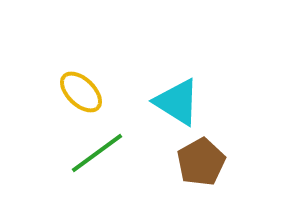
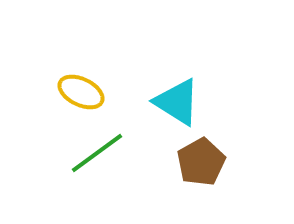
yellow ellipse: rotated 18 degrees counterclockwise
